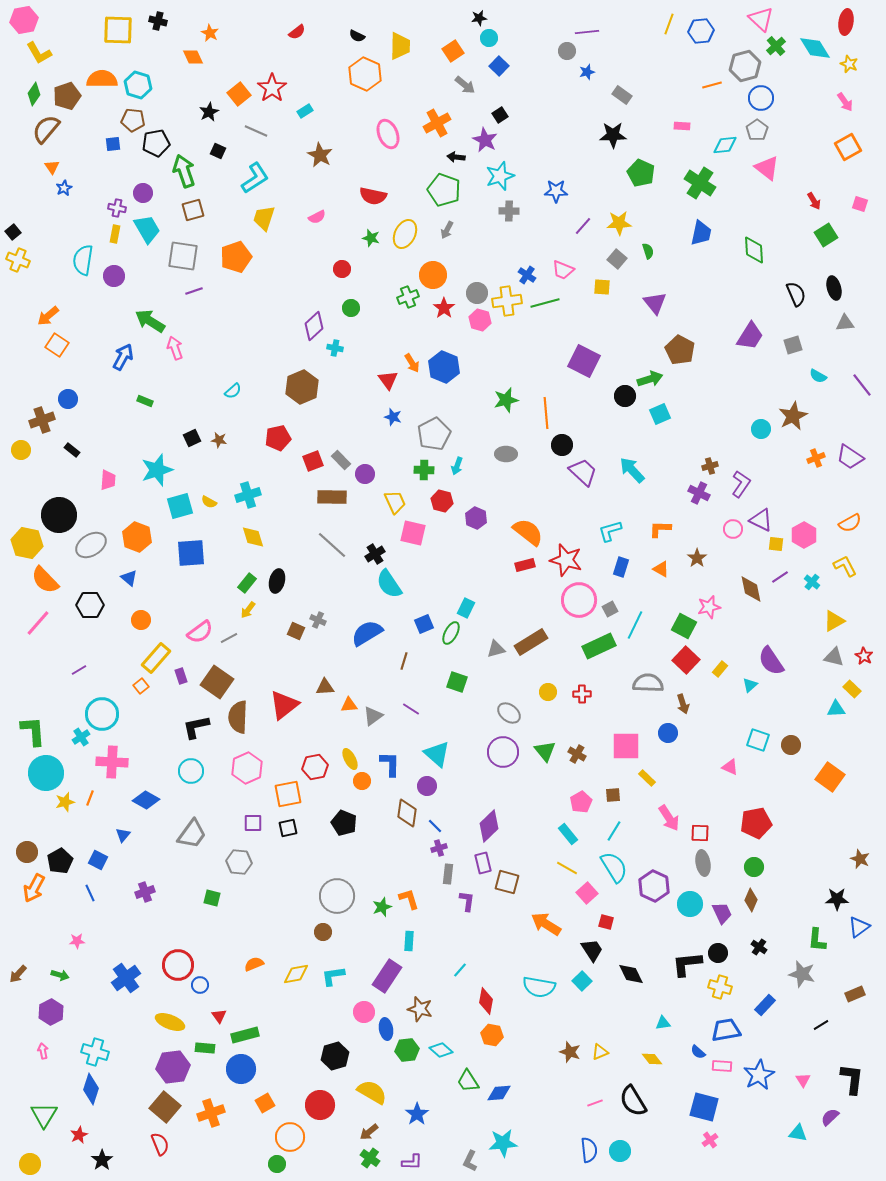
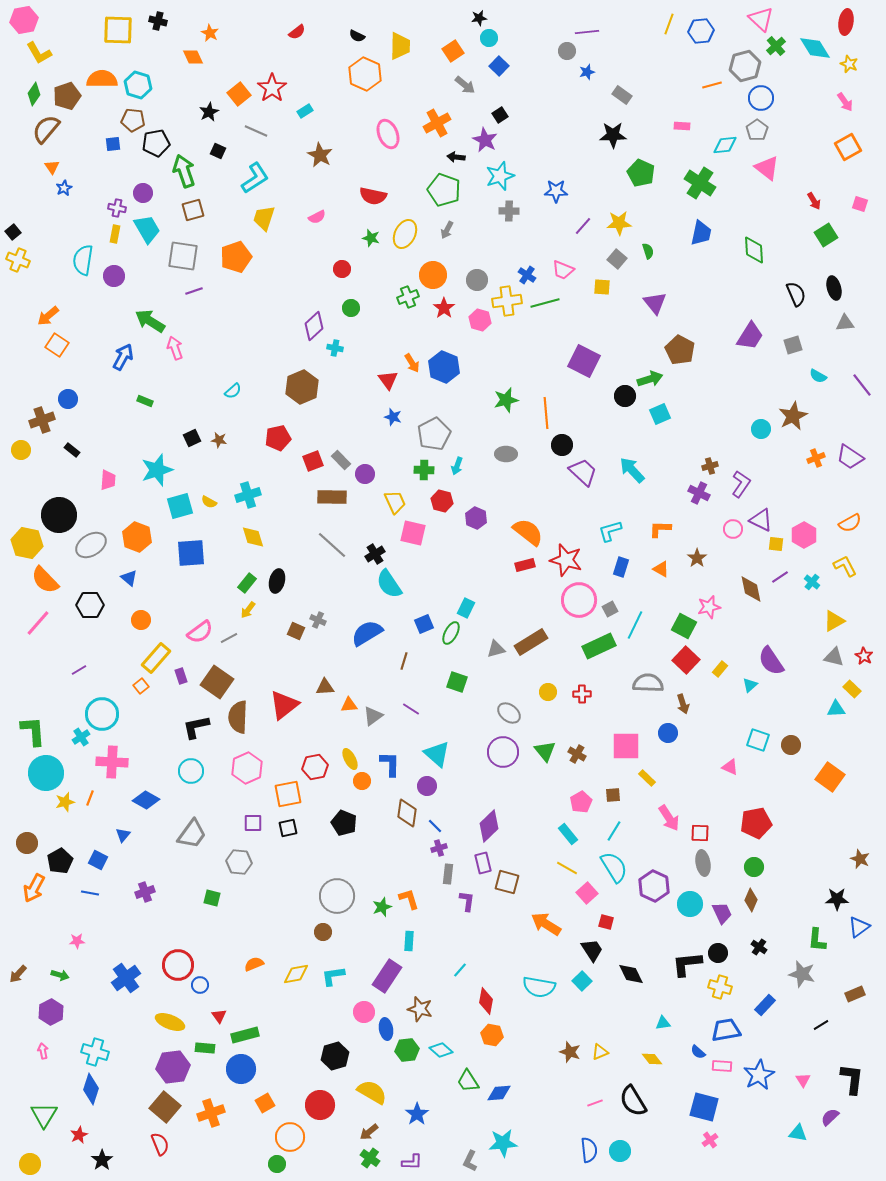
gray circle at (477, 293): moved 13 px up
brown circle at (27, 852): moved 9 px up
blue line at (90, 893): rotated 54 degrees counterclockwise
